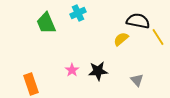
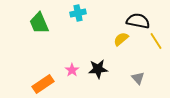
cyan cross: rotated 14 degrees clockwise
green trapezoid: moved 7 px left
yellow line: moved 2 px left, 4 px down
black star: moved 2 px up
gray triangle: moved 1 px right, 2 px up
orange rectangle: moved 12 px right; rotated 75 degrees clockwise
